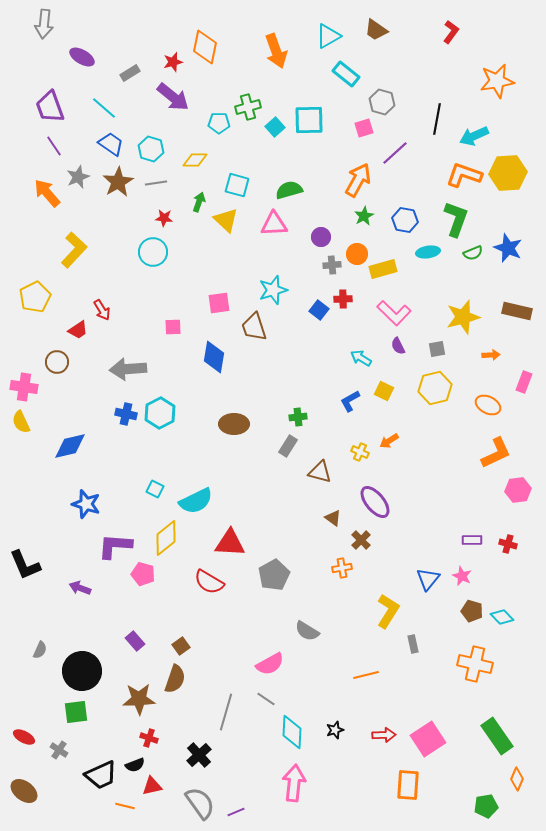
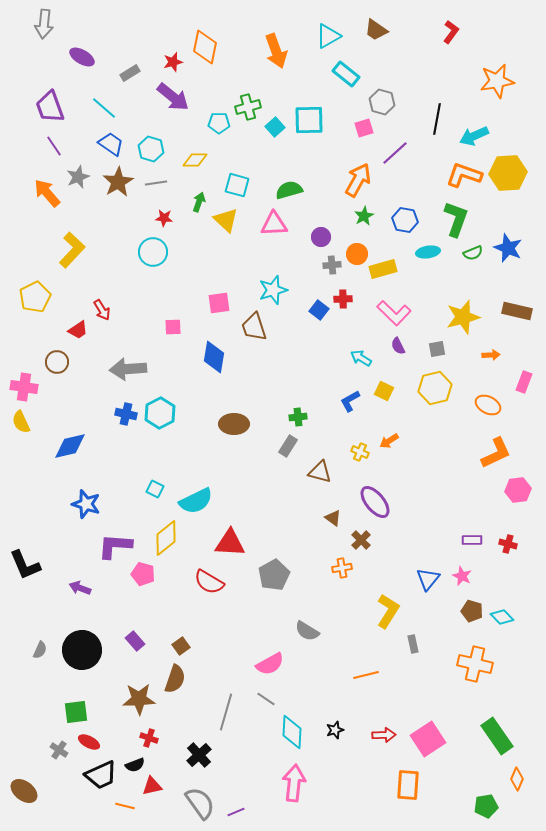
yellow L-shape at (74, 250): moved 2 px left
black circle at (82, 671): moved 21 px up
red ellipse at (24, 737): moved 65 px right, 5 px down
